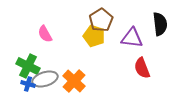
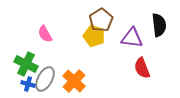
black semicircle: moved 1 px left, 1 px down
green cross: moved 2 px left, 2 px up
gray ellipse: rotated 45 degrees counterclockwise
